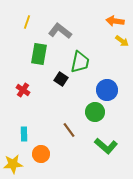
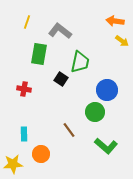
red cross: moved 1 px right, 1 px up; rotated 24 degrees counterclockwise
